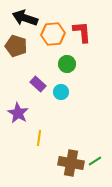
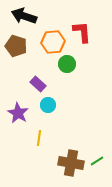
black arrow: moved 1 px left, 2 px up
orange hexagon: moved 8 px down
cyan circle: moved 13 px left, 13 px down
green line: moved 2 px right
